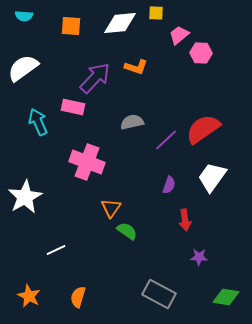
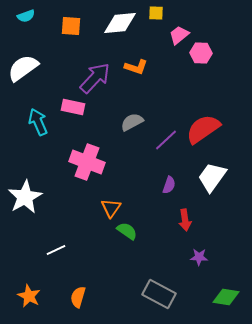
cyan semicircle: moved 2 px right; rotated 24 degrees counterclockwise
gray semicircle: rotated 15 degrees counterclockwise
